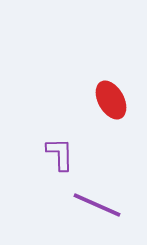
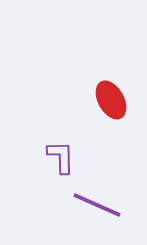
purple L-shape: moved 1 px right, 3 px down
